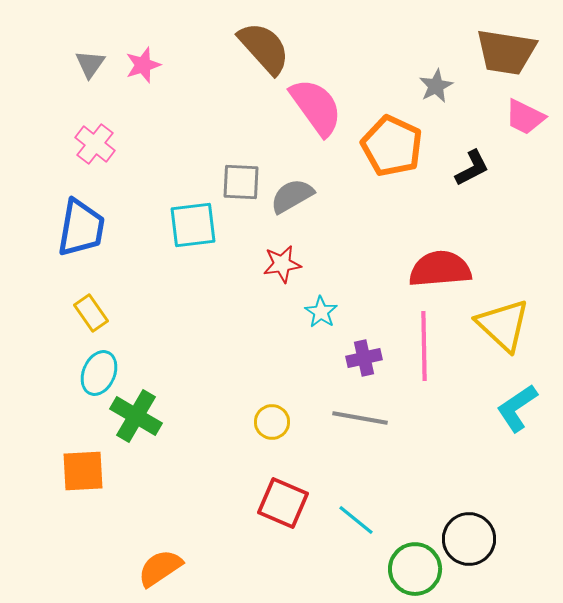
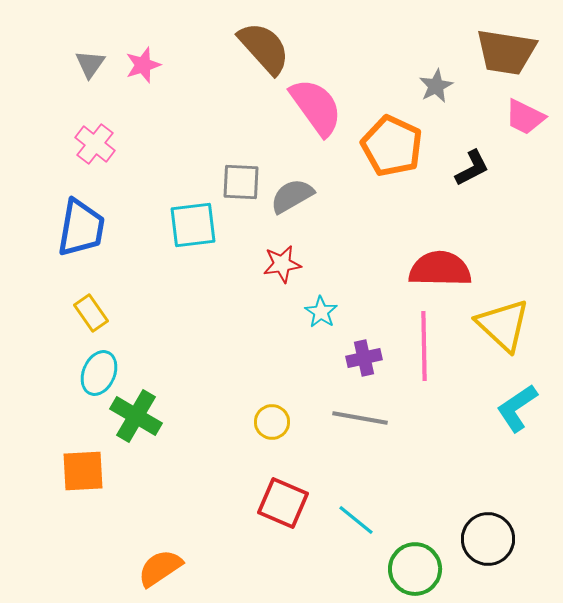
red semicircle: rotated 6 degrees clockwise
black circle: moved 19 px right
